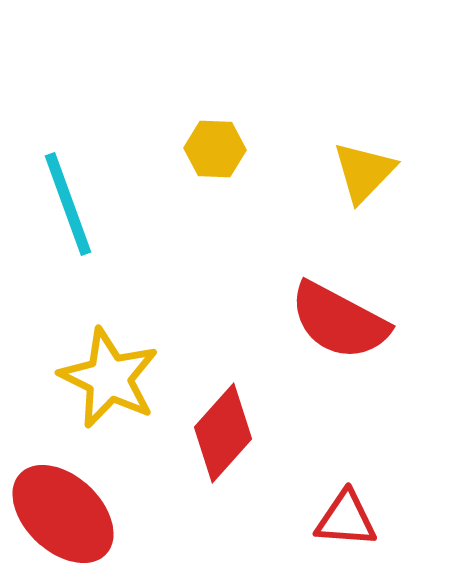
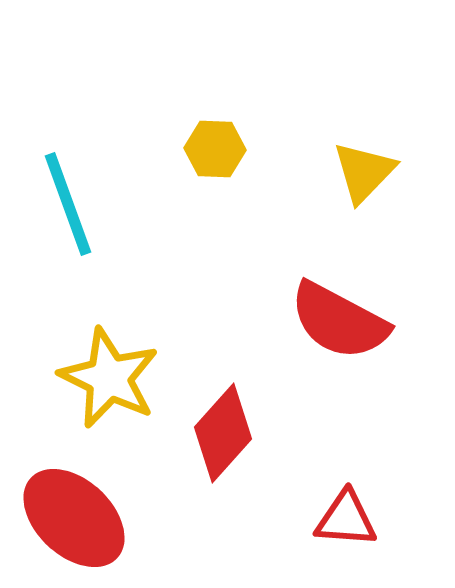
red ellipse: moved 11 px right, 4 px down
